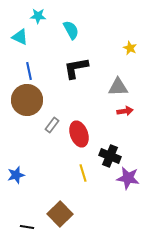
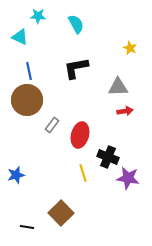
cyan semicircle: moved 5 px right, 6 px up
red ellipse: moved 1 px right, 1 px down; rotated 35 degrees clockwise
black cross: moved 2 px left, 1 px down
brown square: moved 1 px right, 1 px up
